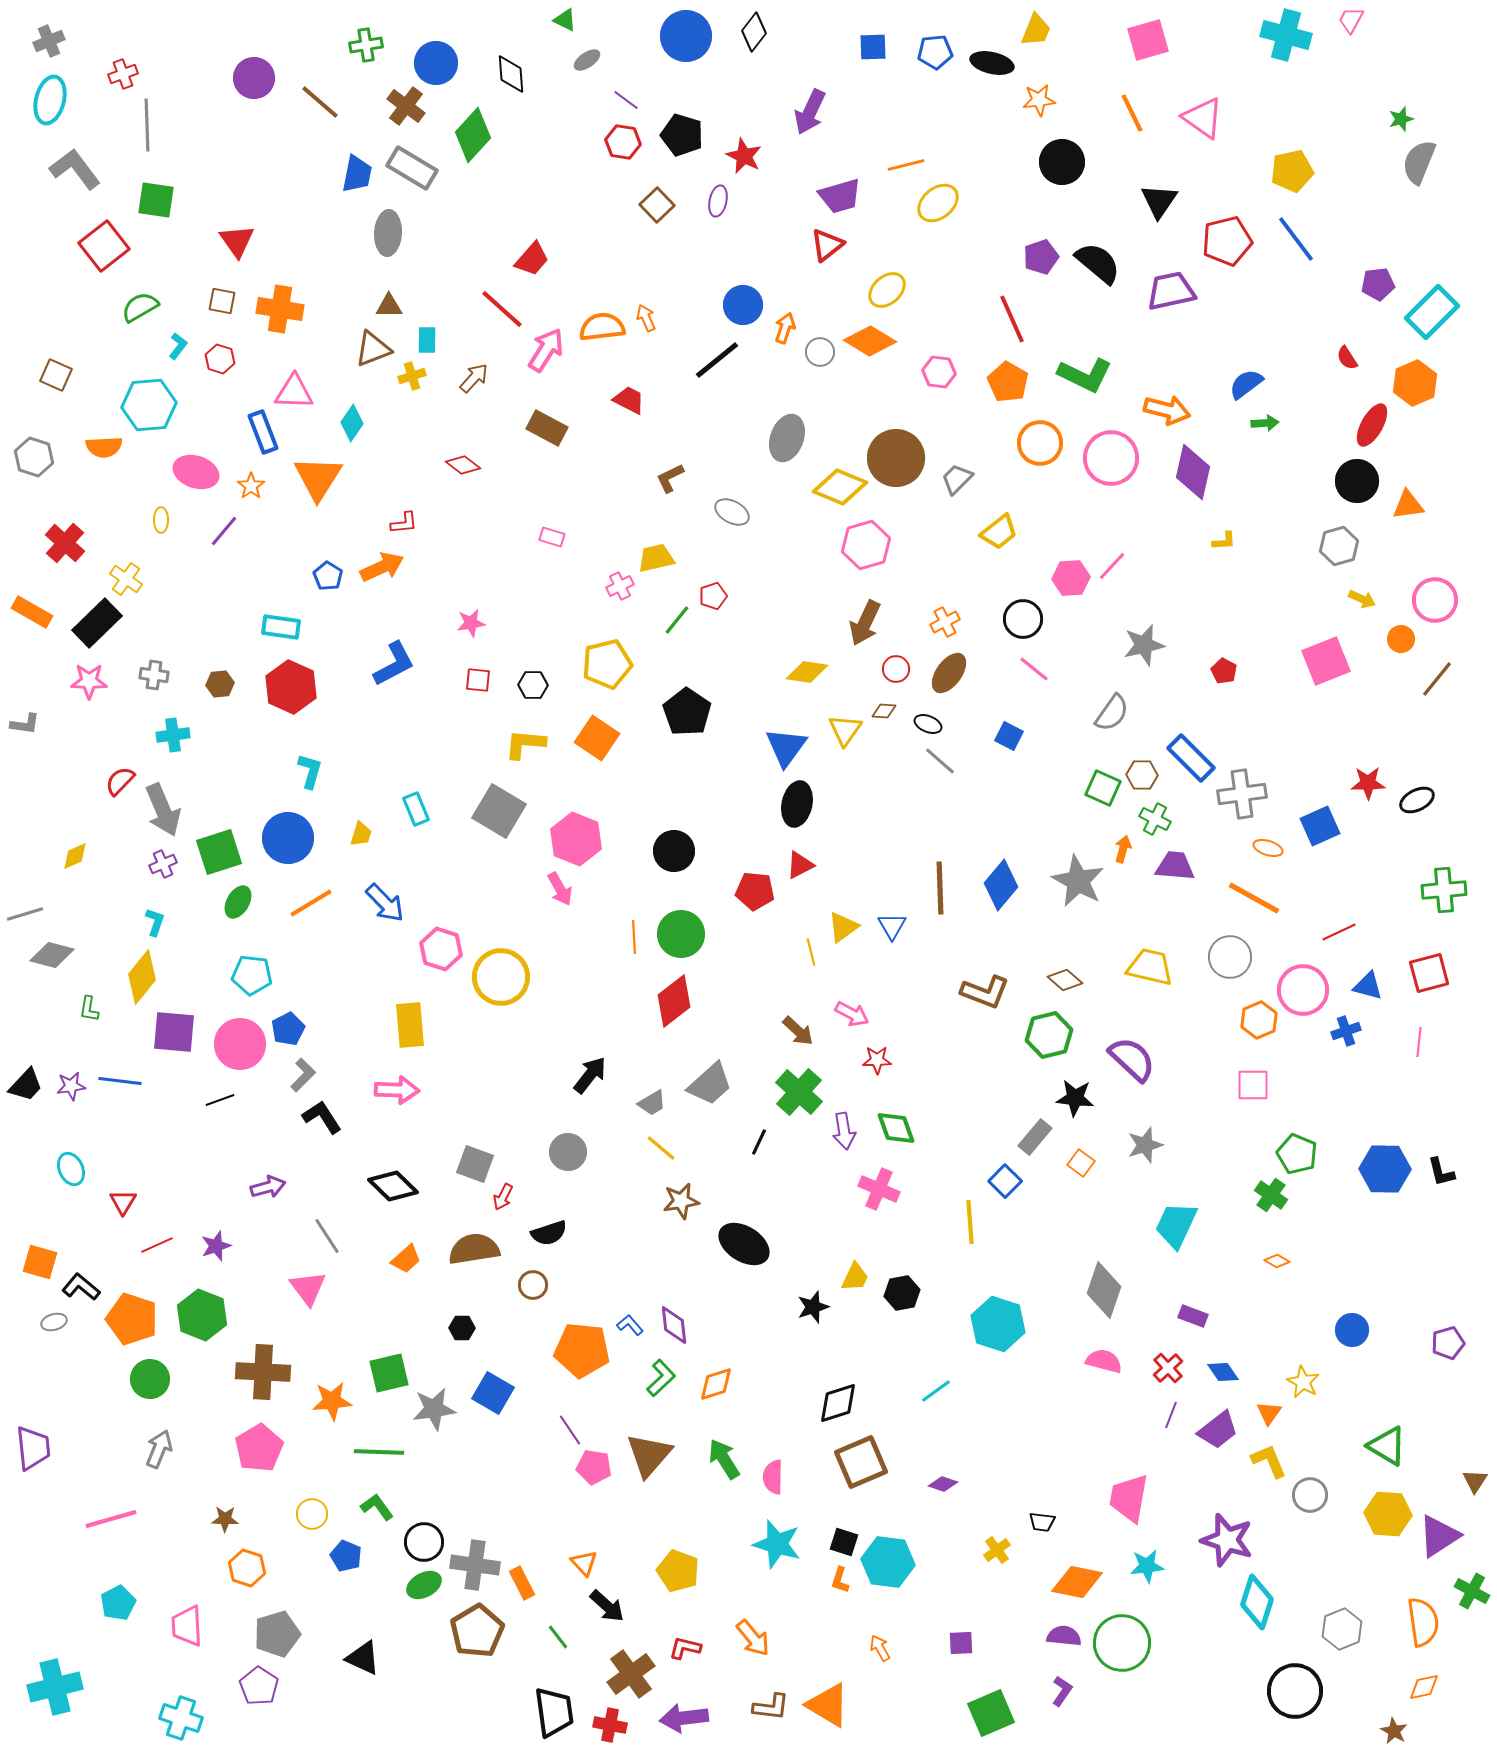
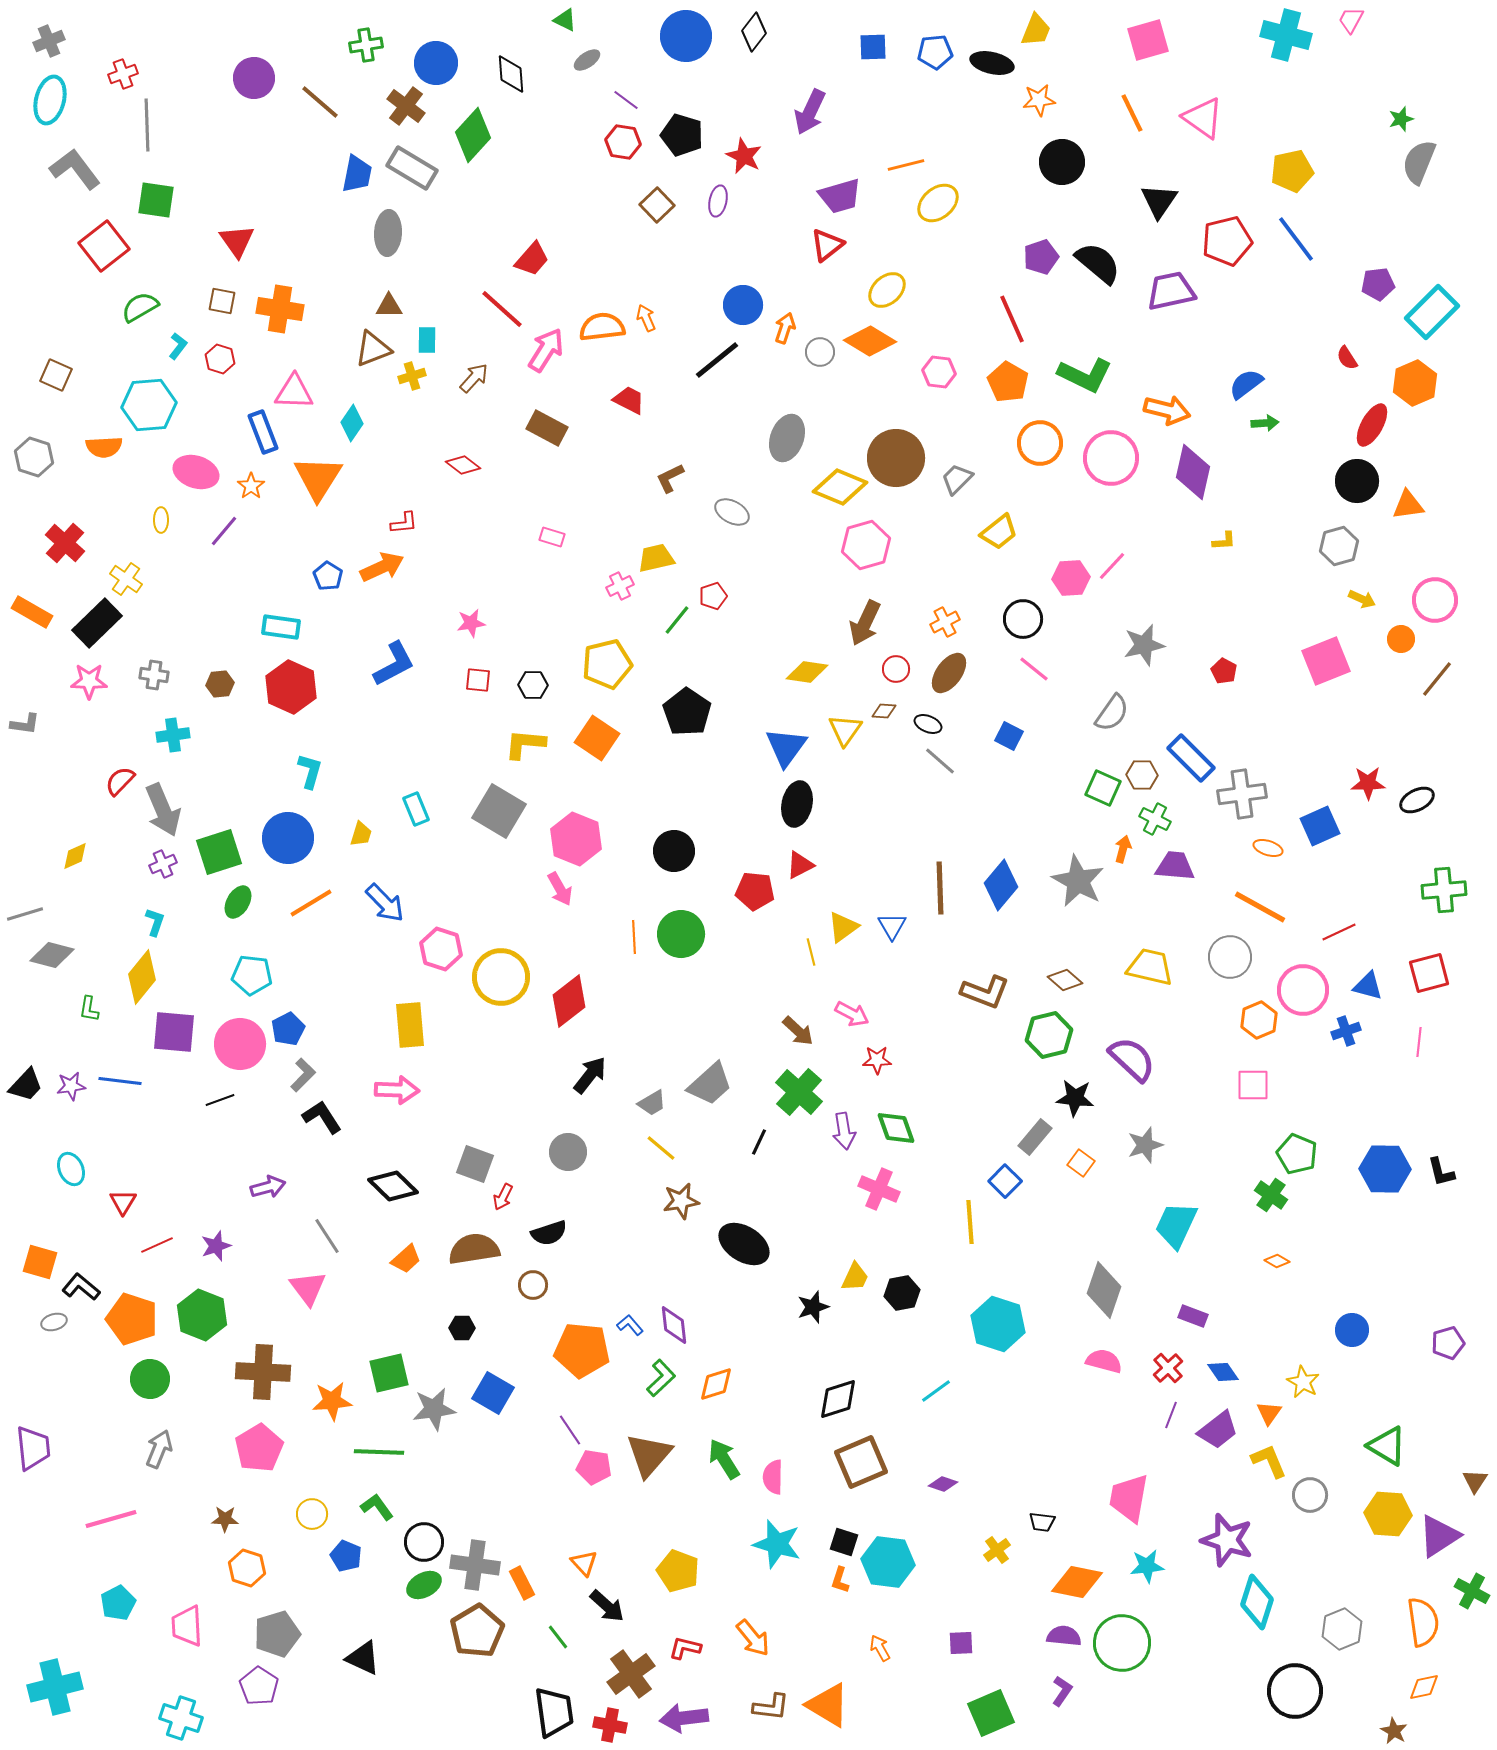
orange line at (1254, 898): moved 6 px right, 9 px down
red diamond at (674, 1001): moved 105 px left
black diamond at (838, 1403): moved 4 px up
